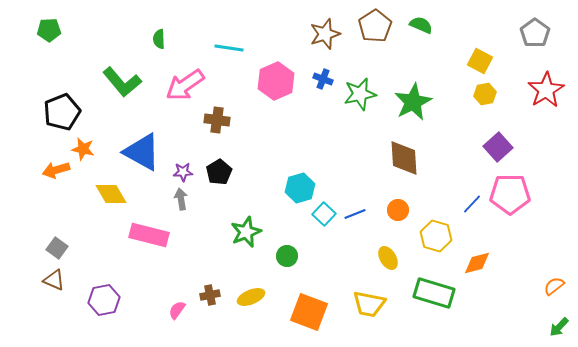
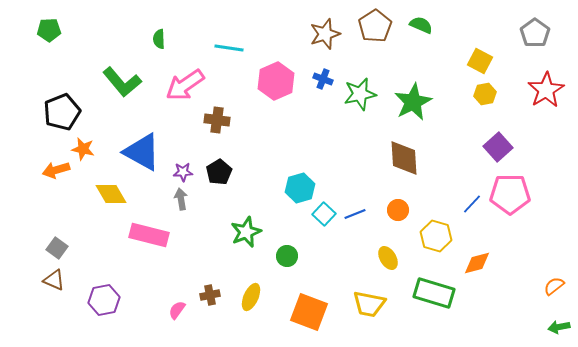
yellow ellipse at (251, 297): rotated 44 degrees counterclockwise
green arrow at (559, 327): rotated 35 degrees clockwise
